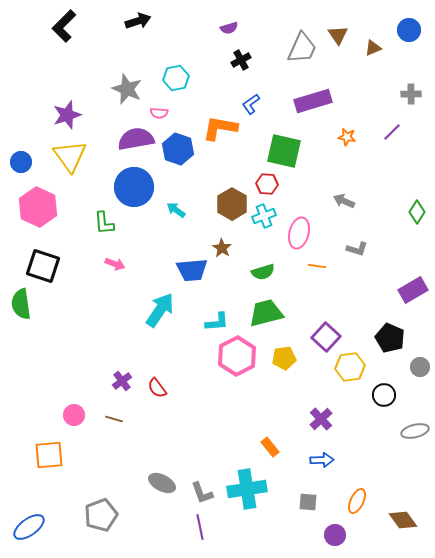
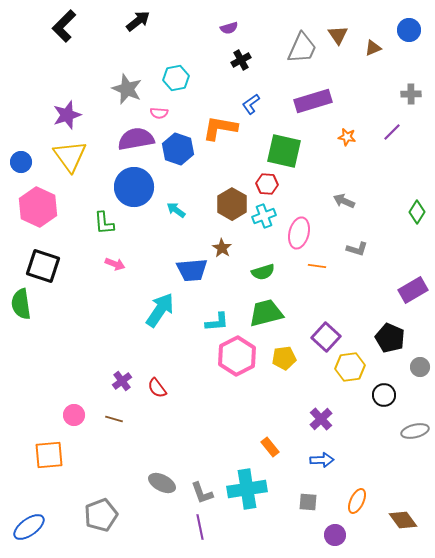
black arrow at (138, 21): rotated 20 degrees counterclockwise
